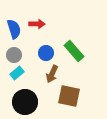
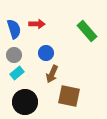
green rectangle: moved 13 px right, 20 px up
